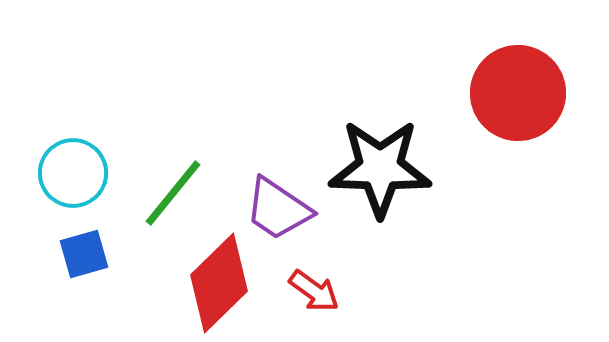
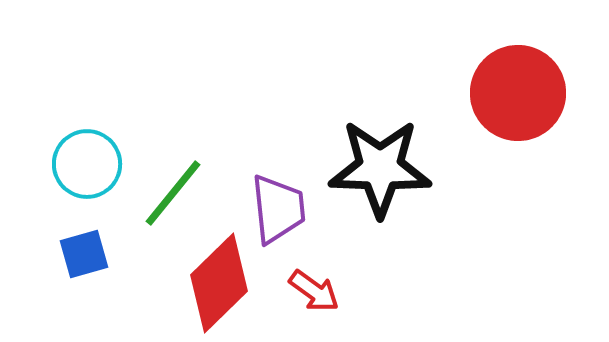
cyan circle: moved 14 px right, 9 px up
purple trapezoid: rotated 130 degrees counterclockwise
